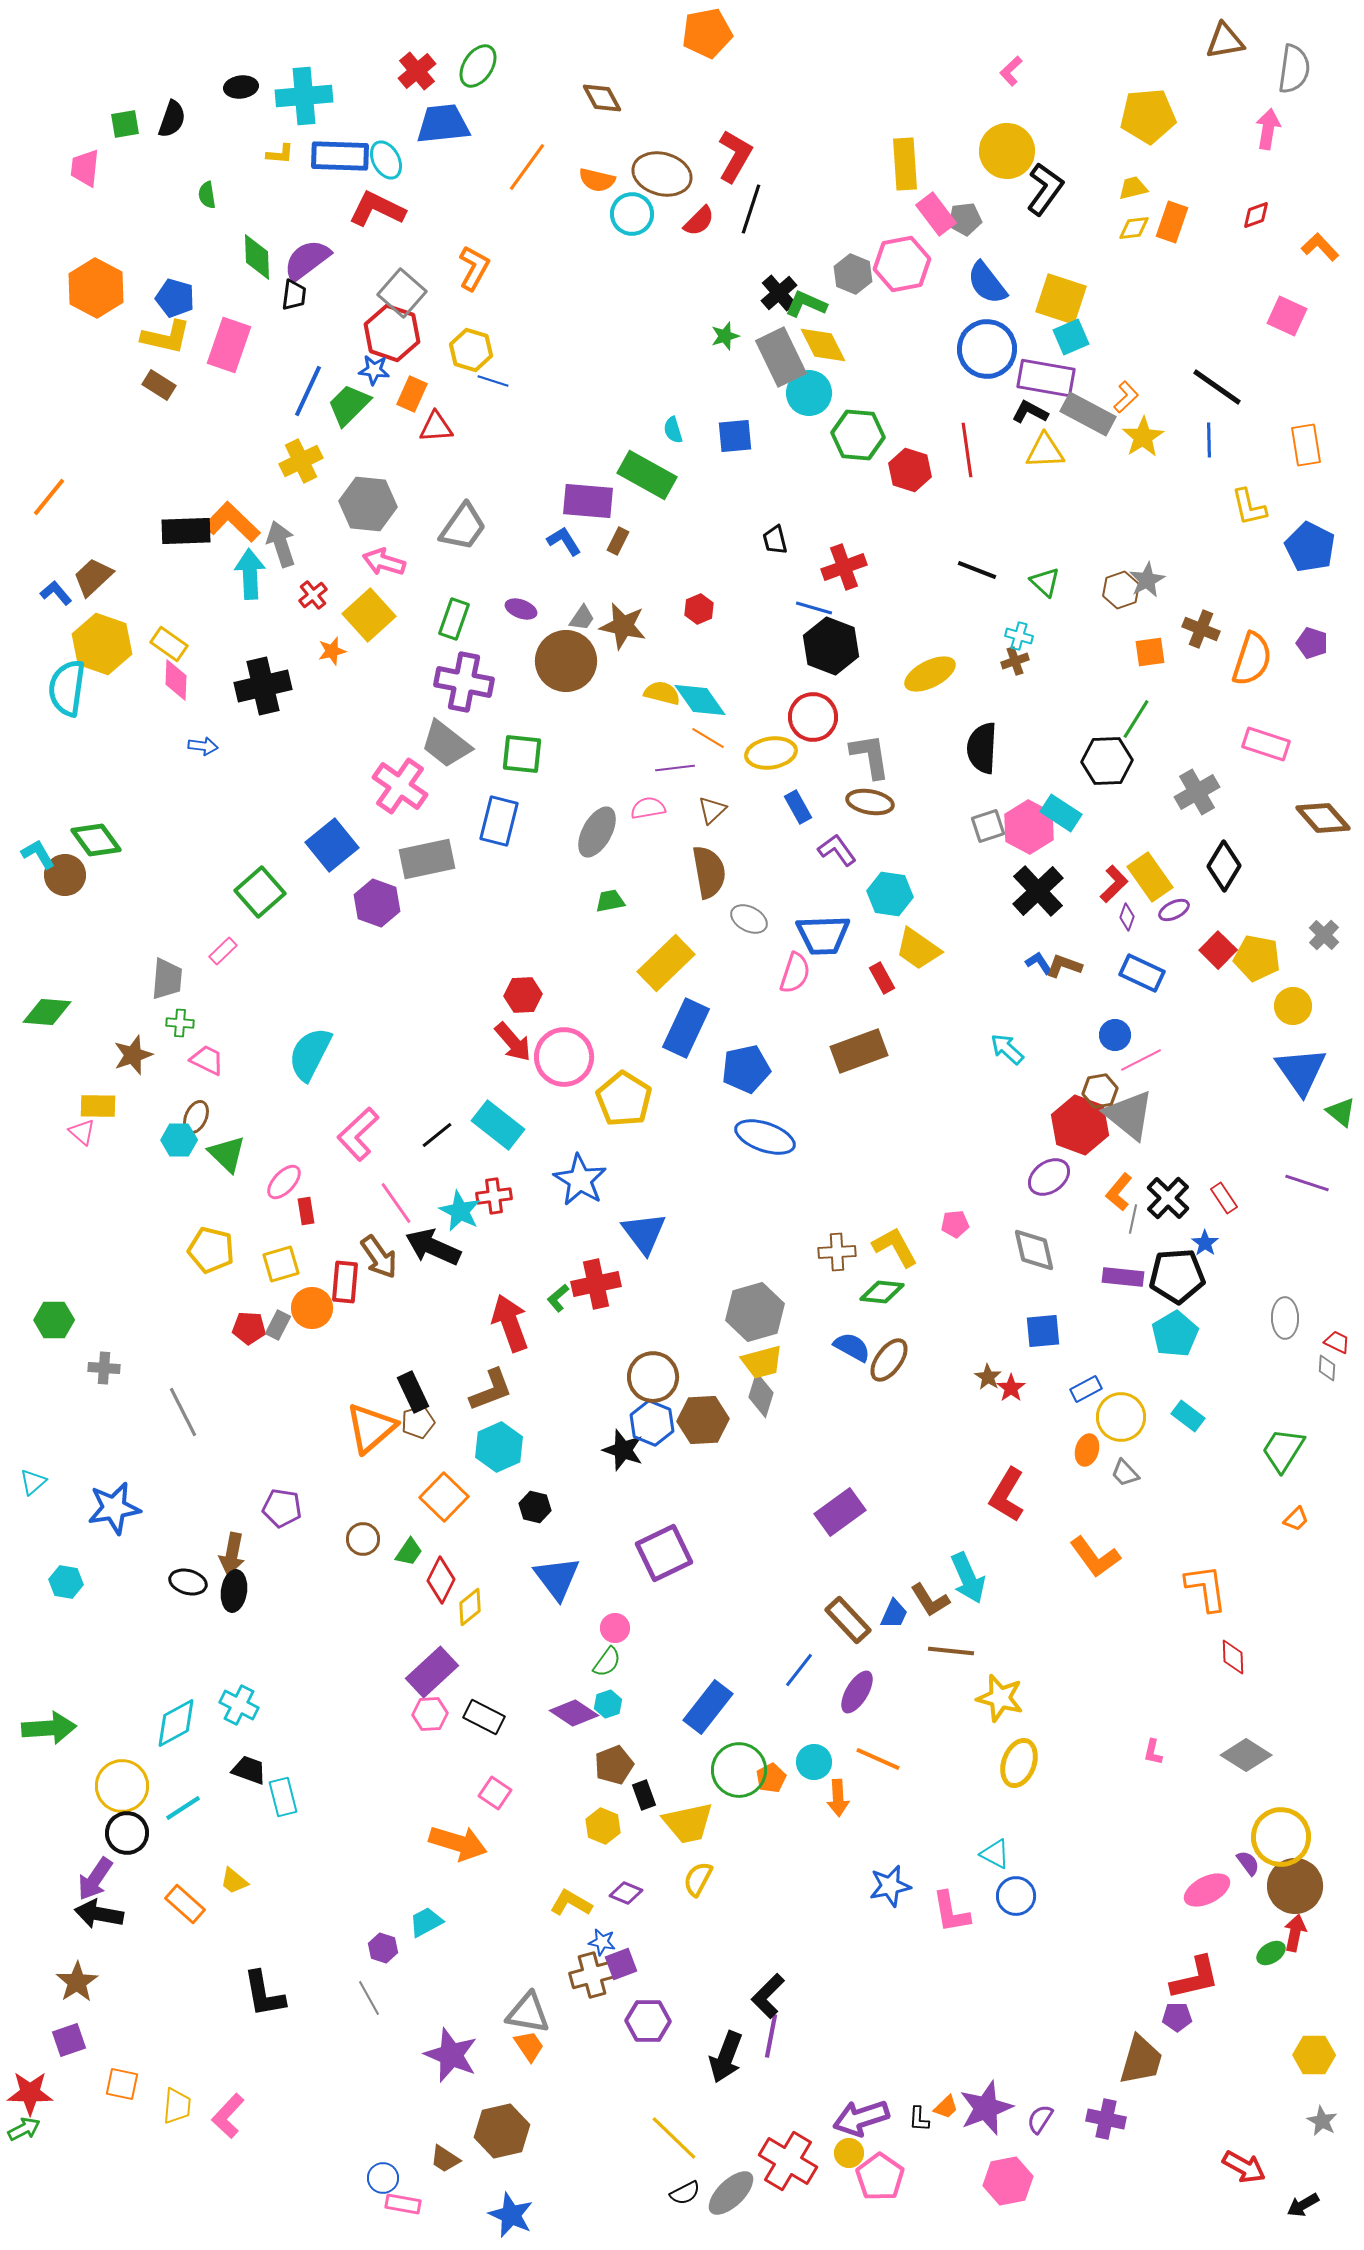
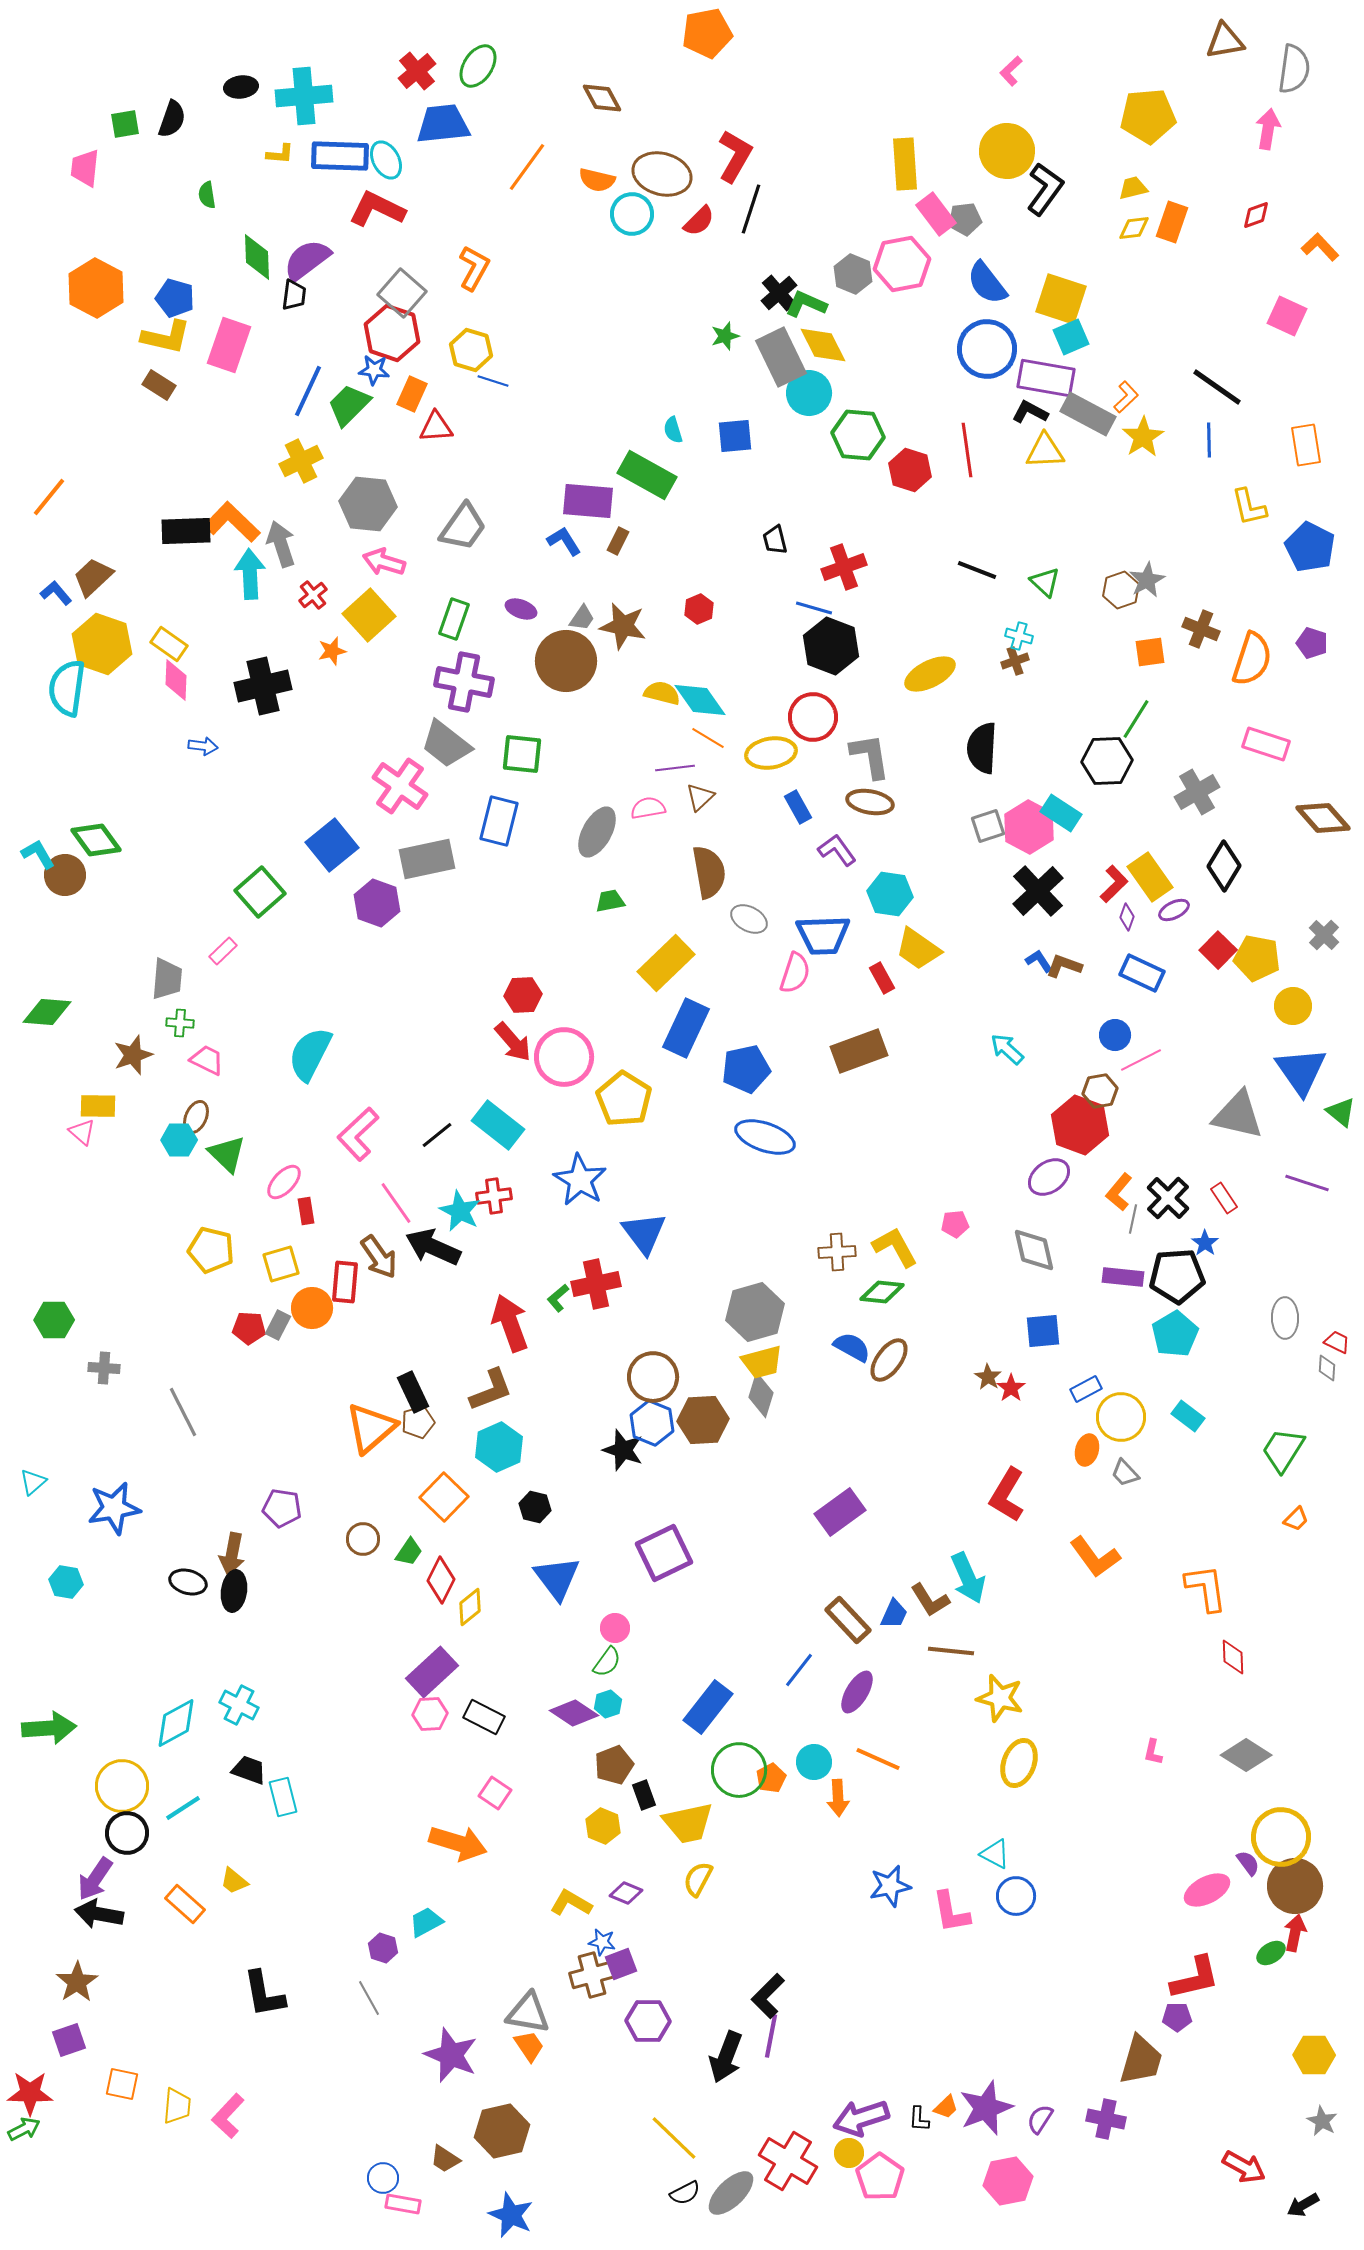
brown triangle at (712, 810): moved 12 px left, 13 px up
blue L-shape at (1039, 963): moved 2 px up
gray triangle at (1129, 1115): moved 109 px right; rotated 26 degrees counterclockwise
